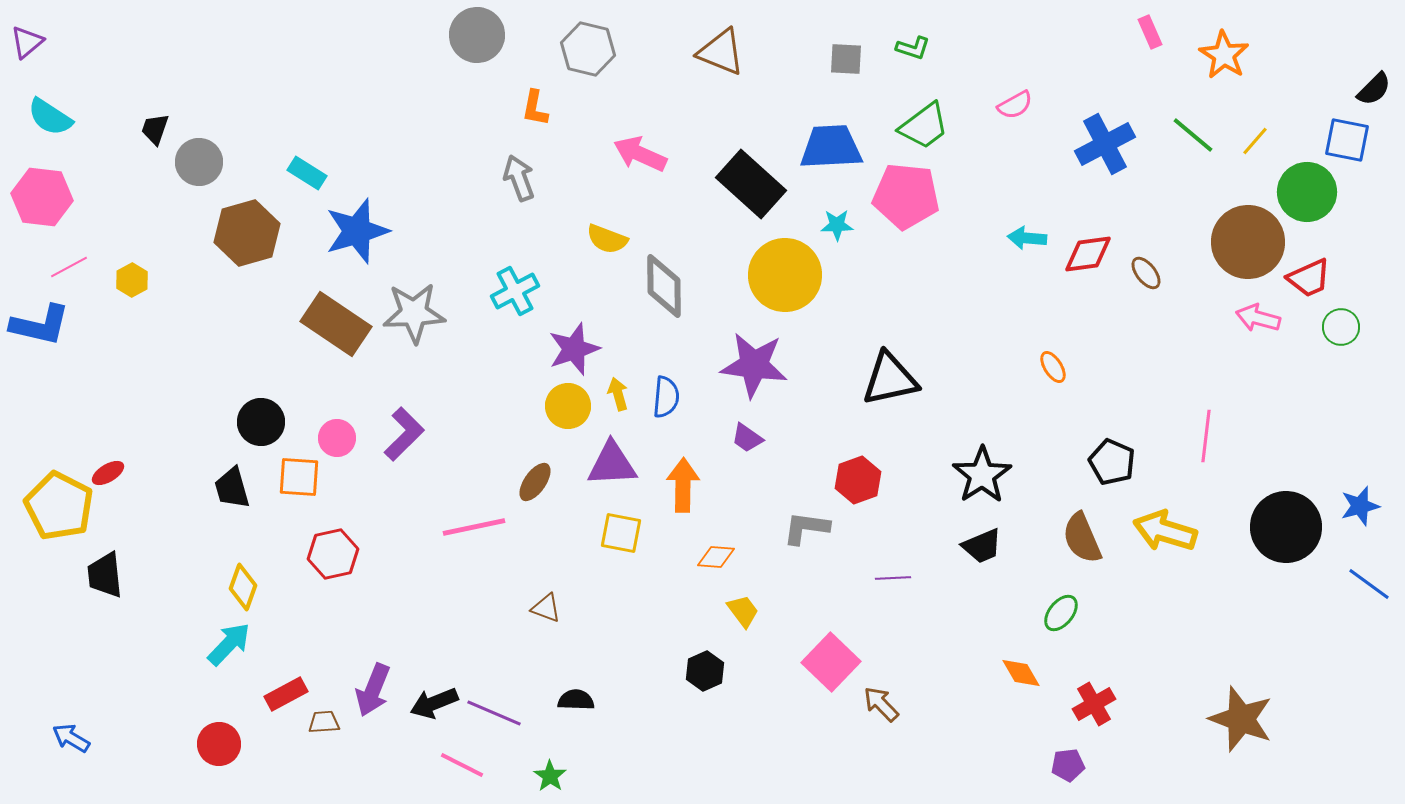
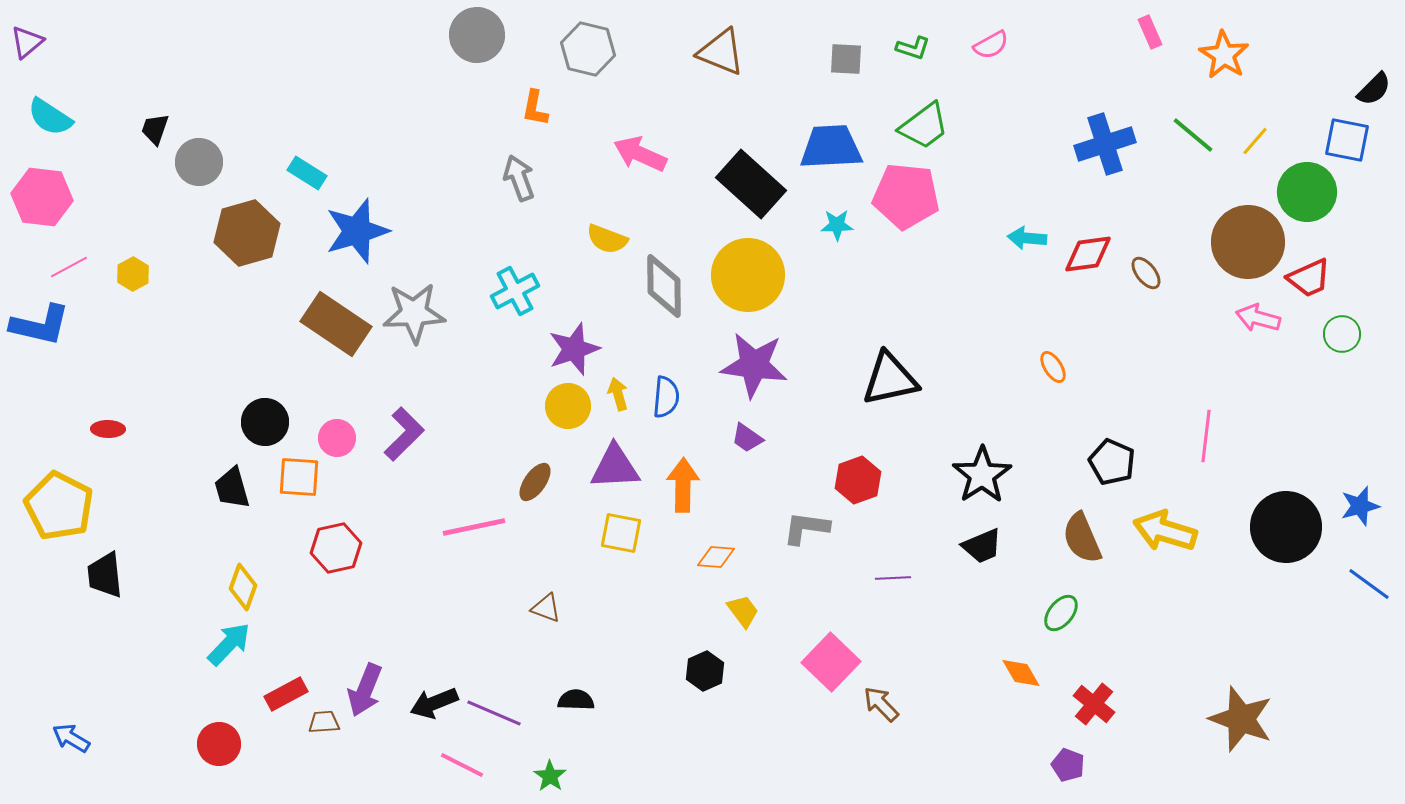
pink semicircle at (1015, 105): moved 24 px left, 60 px up
blue cross at (1105, 144): rotated 10 degrees clockwise
yellow circle at (785, 275): moved 37 px left
yellow hexagon at (132, 280): moved 1 px right, 6 px up
green circle at (1341, 327): moved 1 px right, 7 px down
black circle at (261, 422): moved 4 px right
purple triangle at (612, 464): moved 3 px right, 3 px down
red ellipse at (108, 473): moved 44 px up; rotated 32 degrees clockwise
red hexagon at (333, 554): moved 3 px right, 6 px up
purple arrow at (373, 690): moved 8 px left
red cross at (1094, 704): rotated 21 degrees counterclockwise
purple pentagon at (1068, 765): rotated 28 degrees clockwise
